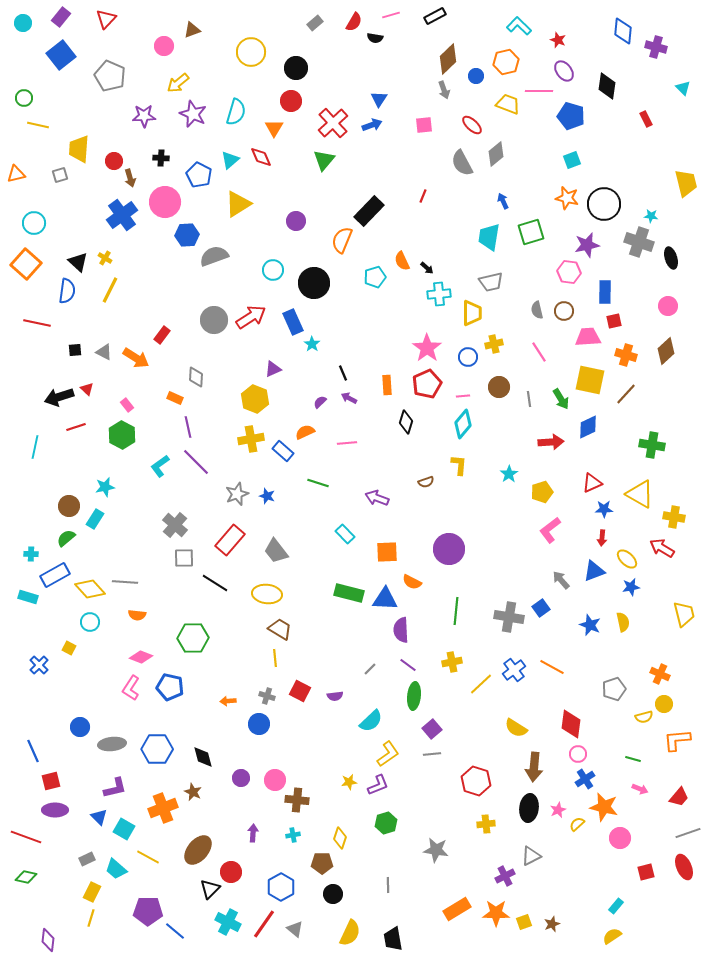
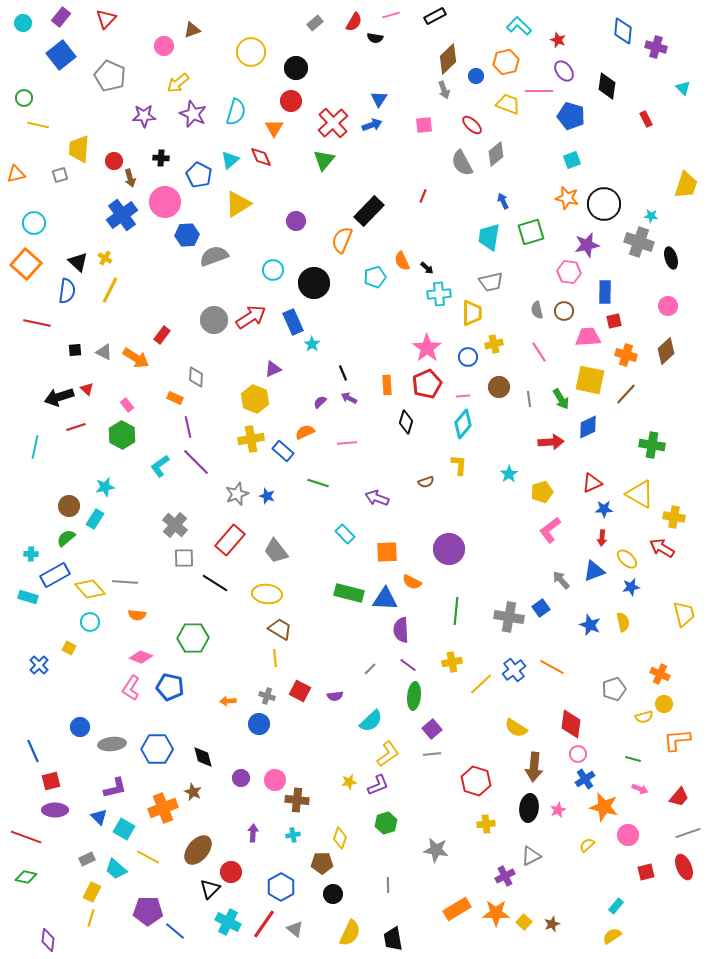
yellow trapezoid at (686, 183): moved 2 px down; rotated 32 degrees clockwise
yellow semicircle at (577, 824): moved 10 px right, 21 px down
pink circle at (620, 838): moved 8 px right, 3 px up
yellow square at (524, 922): rotated 28 degrees counterclockwise
